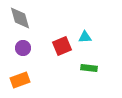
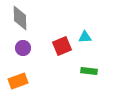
gray diamond: rotated 15 degrees clockwise
green rectangle: moved 3 px down
orange rectangle: moved 2 px left, 1 px down
